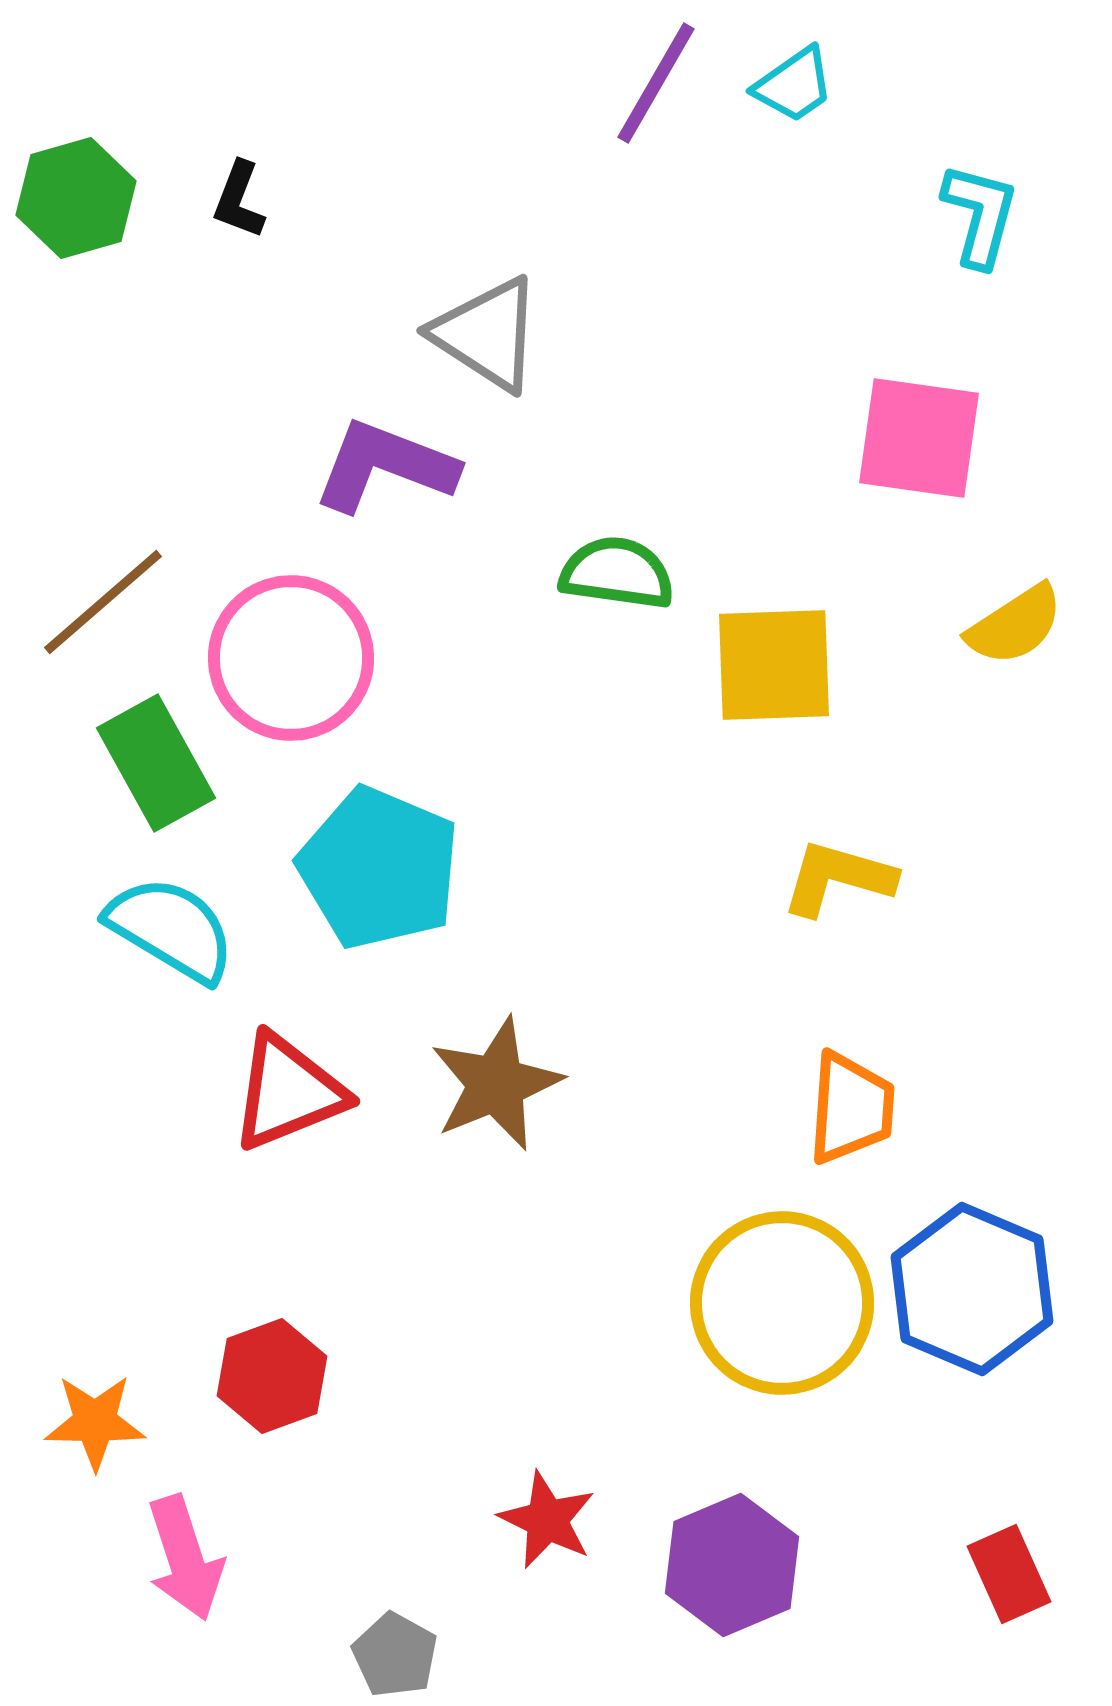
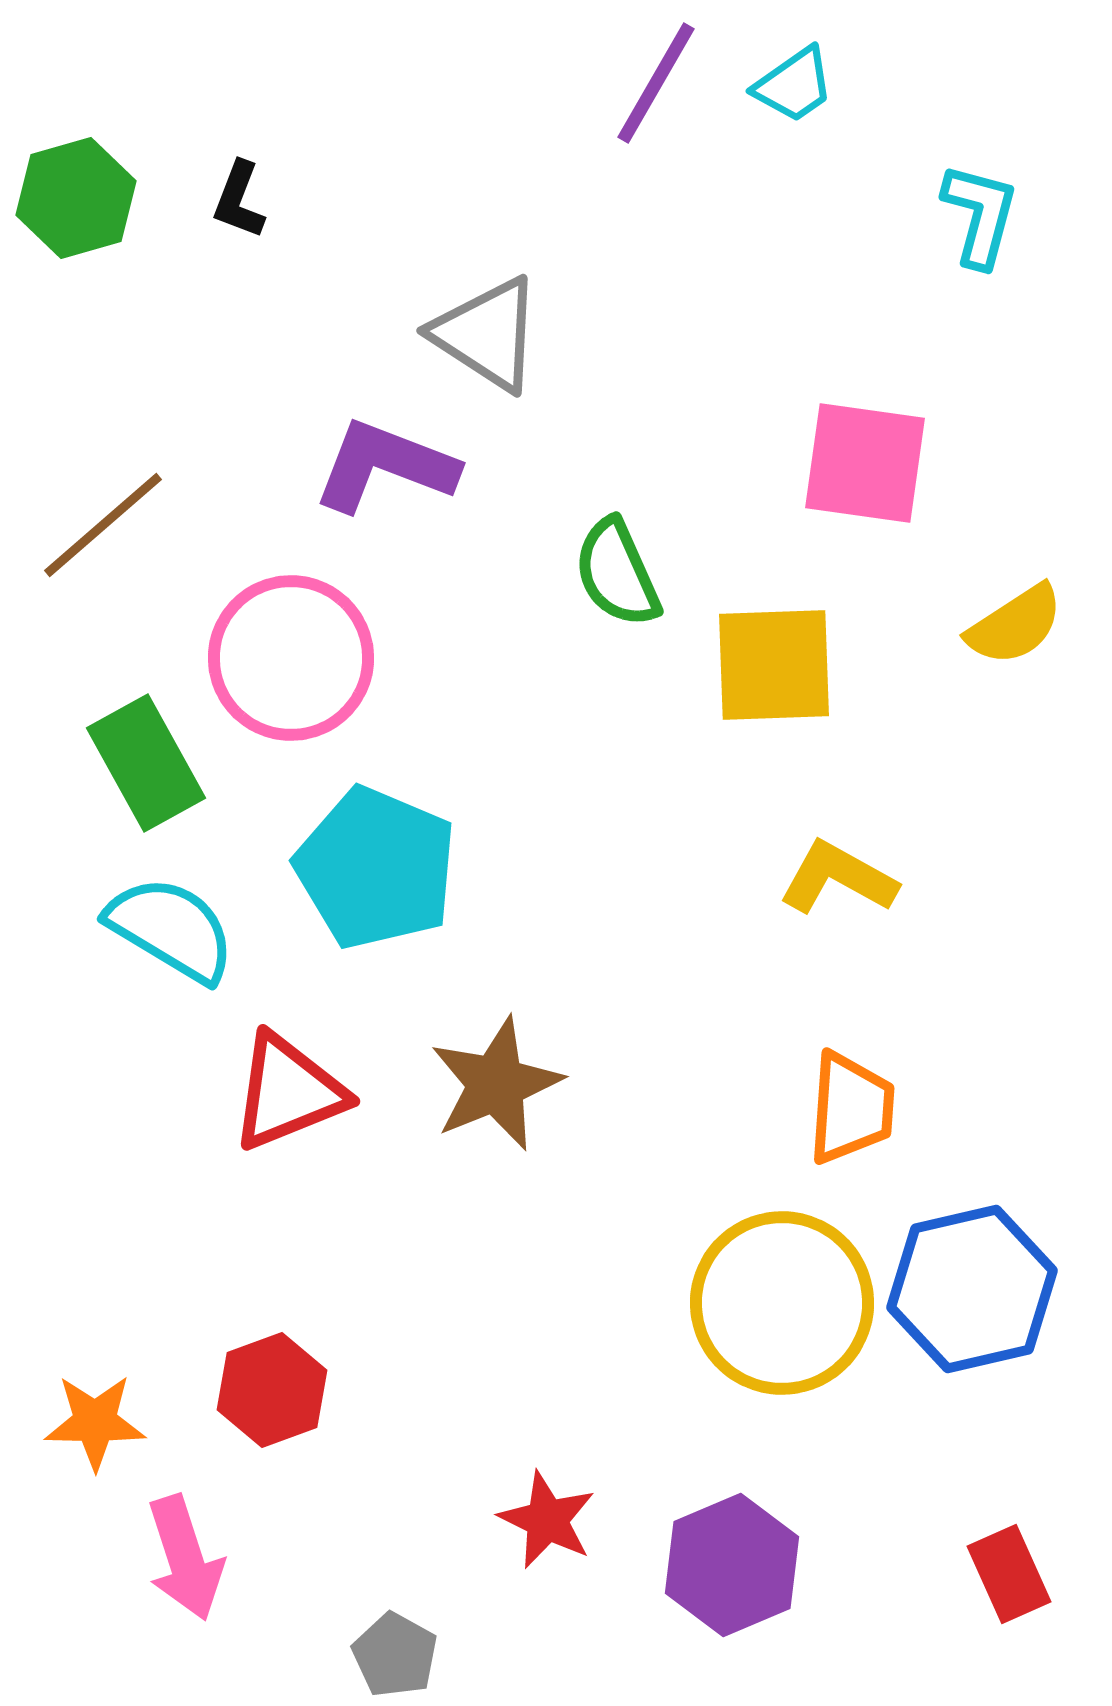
pink square: moved 54 px left, 25 px down
green semicircle: rotated 122 degrees counterclockwise
brown line: moved 77 px up
green rectangle: moved 10 px left
cyan pentagon: moved 3 px left
yellow L-shape: rotated 13 degrees clockwise
blue hexagon: rotated 24 degrees clockwise
red hexagon: moved 14 px down
